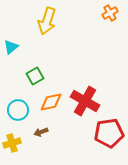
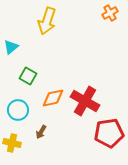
green square: moved 7 px left; rotated 30 degrees counterclockwise
orange diamond: moved 2 px right, 4 px up
brown arrow: rotated 40 degrees counterclockwise
yellow cross: rotated 30 degrees clockwise
